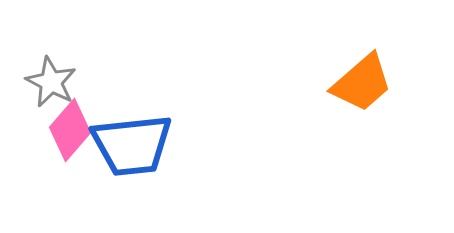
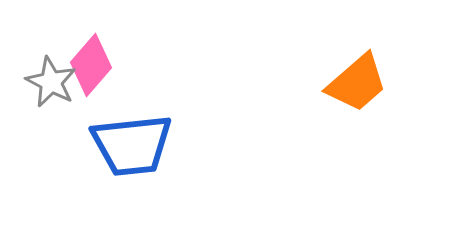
orange trapezoid: moved 5 px left
pink diamond: moved 21 px right, 65 px up
